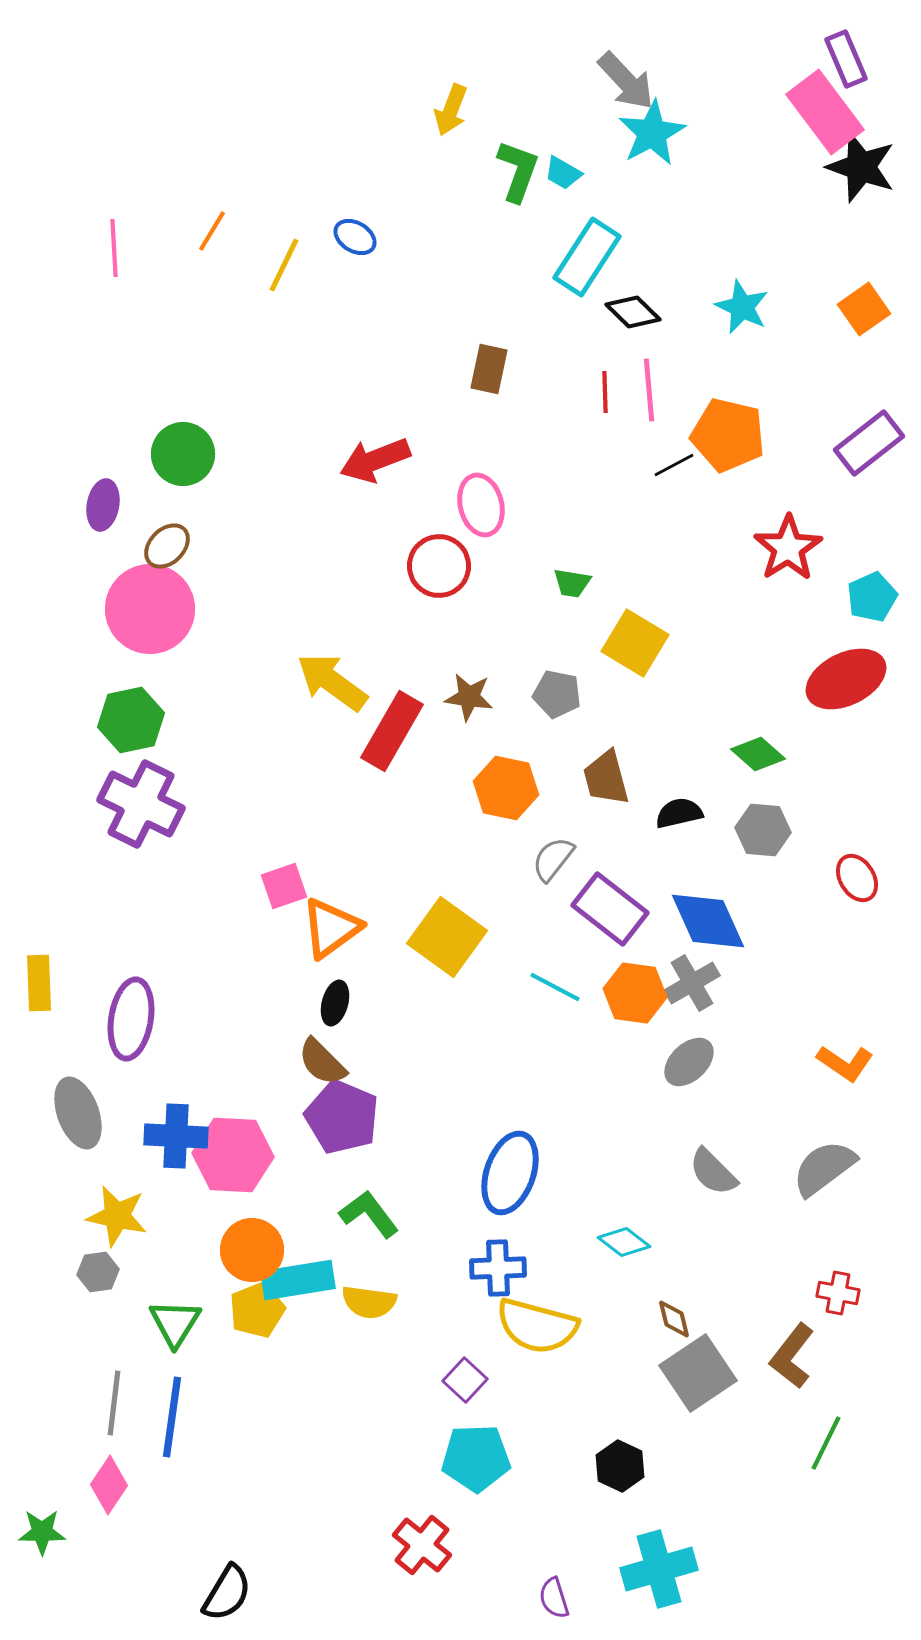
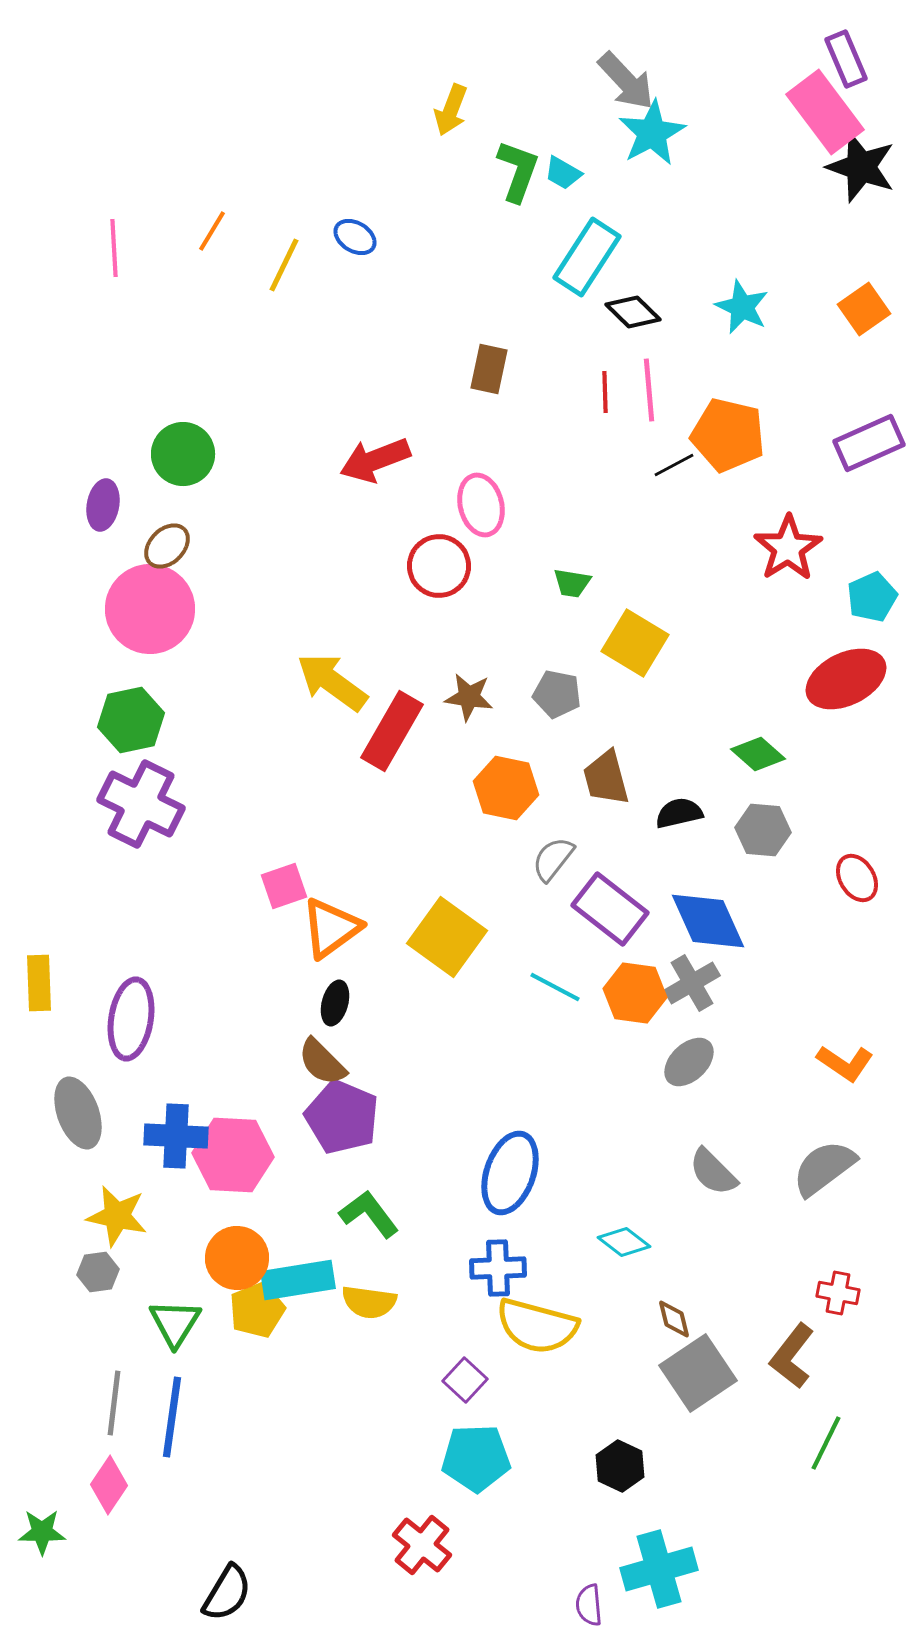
purple rectangle at (869, 443): rotated 14 degrees clockwise
orange circle at (252, 1250): moved 15 px left, 8 px down
purple semicircle at (554, 1598): moved 35 px right, 7 px down; rotated 12 degrees clockwise
